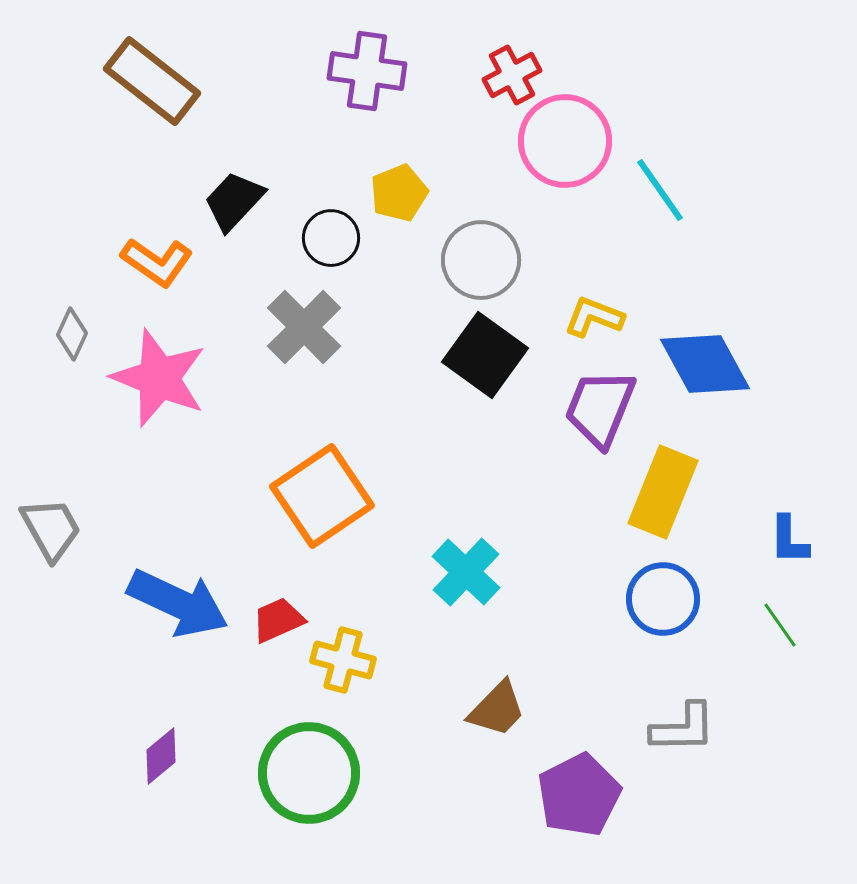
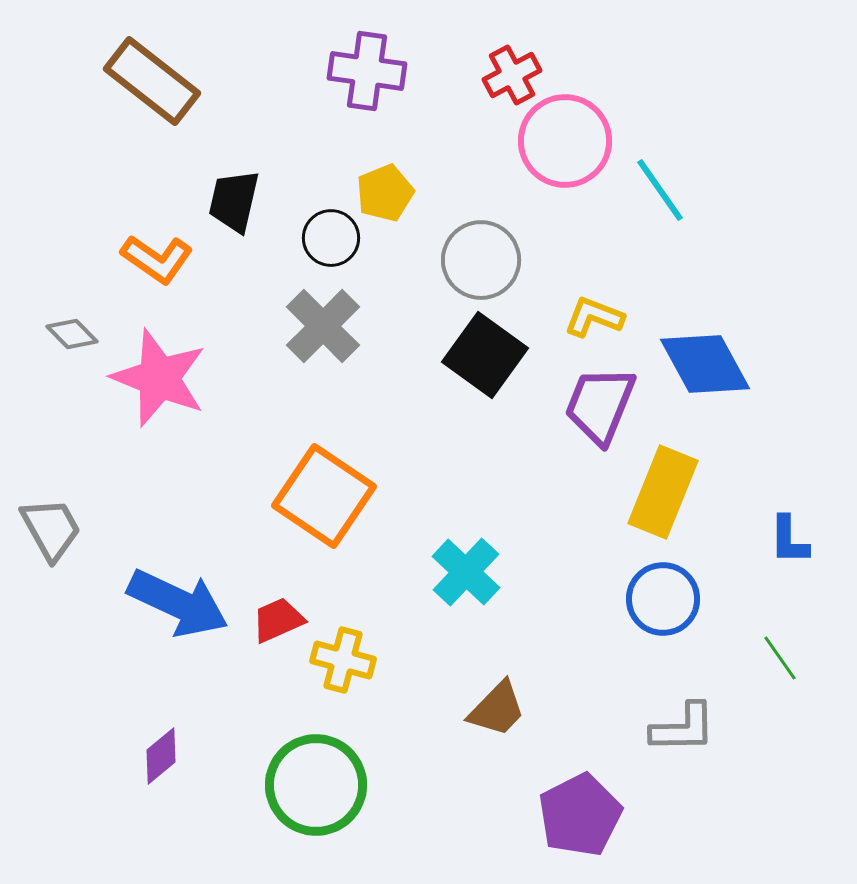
yellow pentagon: moved 14 px left
black trapezoid: rotated 30 degrees counterclockwise
orange L-shape: moved 3 px up
gray cross: moved 19 px right, 1 px up
gray diamond: rotated 69 degrees counterclockwise
purple trapezoid: moved 3 px up
orange square: moved 2 px right; rotated 22 degrees counterclockwise
green line: moved 33 px down
green circle: moved 7 px right, 12 px down
purple pentagon: moved 1 px right, 20 px down
